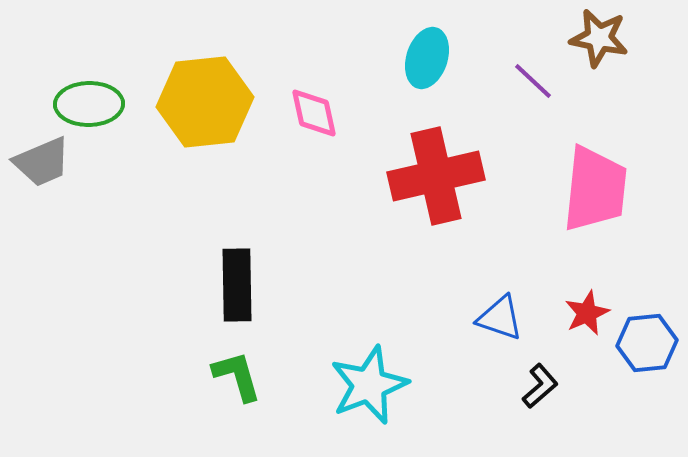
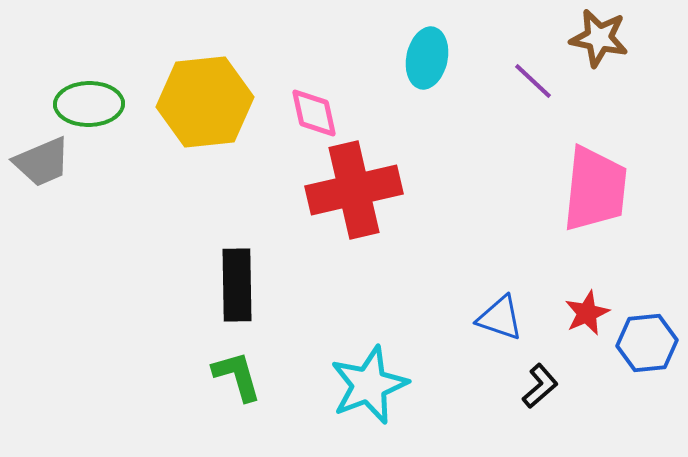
cyan ellipse: rotated 6 degrees counterclockwise
red cross: moved 82 px left, 14 px down
